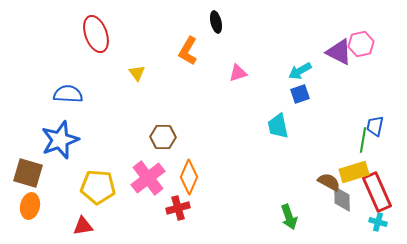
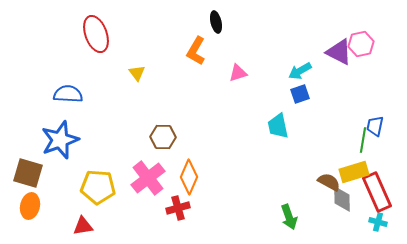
orange L-shape: moved 8 px right
